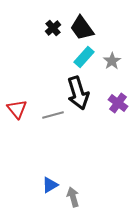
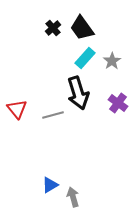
cyan rectangle: moved 1 px right, 1 px down
